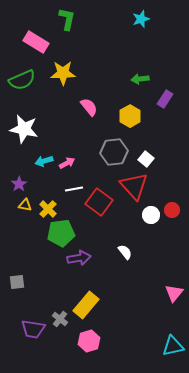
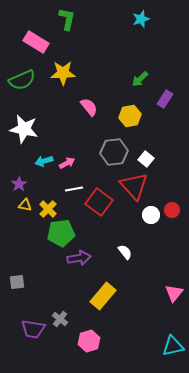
green arrow: rotated 36 degrees counterclockwise
yellow hexagon: rotated 20 degrees clockwise
yellow rectangle: moved 17 px right, 9 px up
